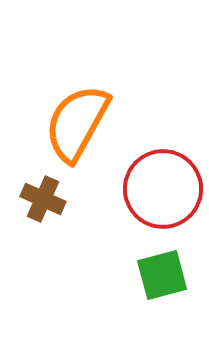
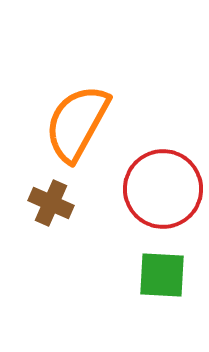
brown cross: moved 8 px right, 4 px down
green square: rotated 18 degrees clockwise
